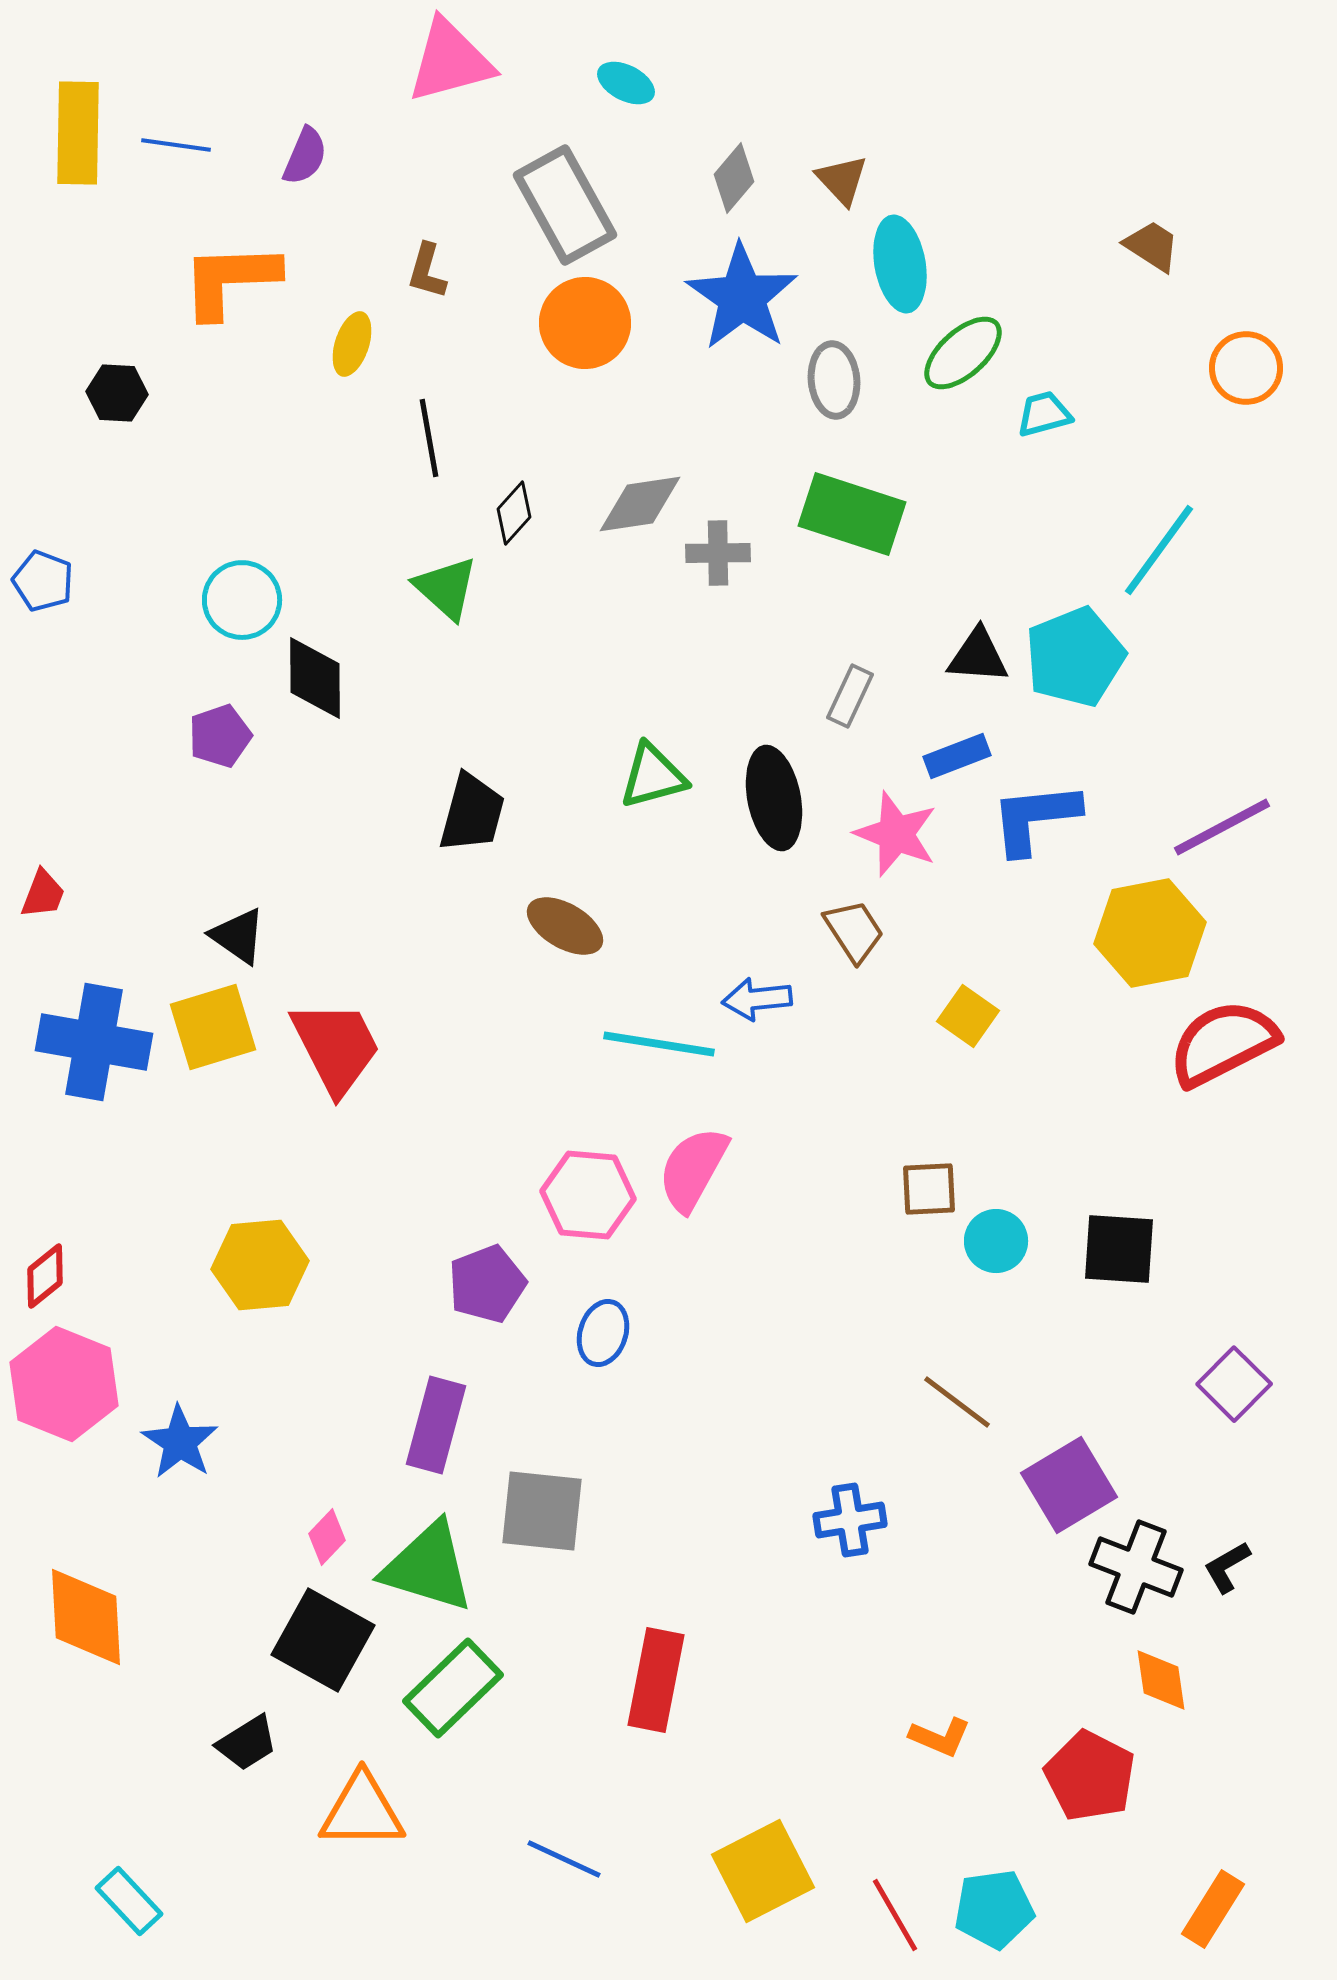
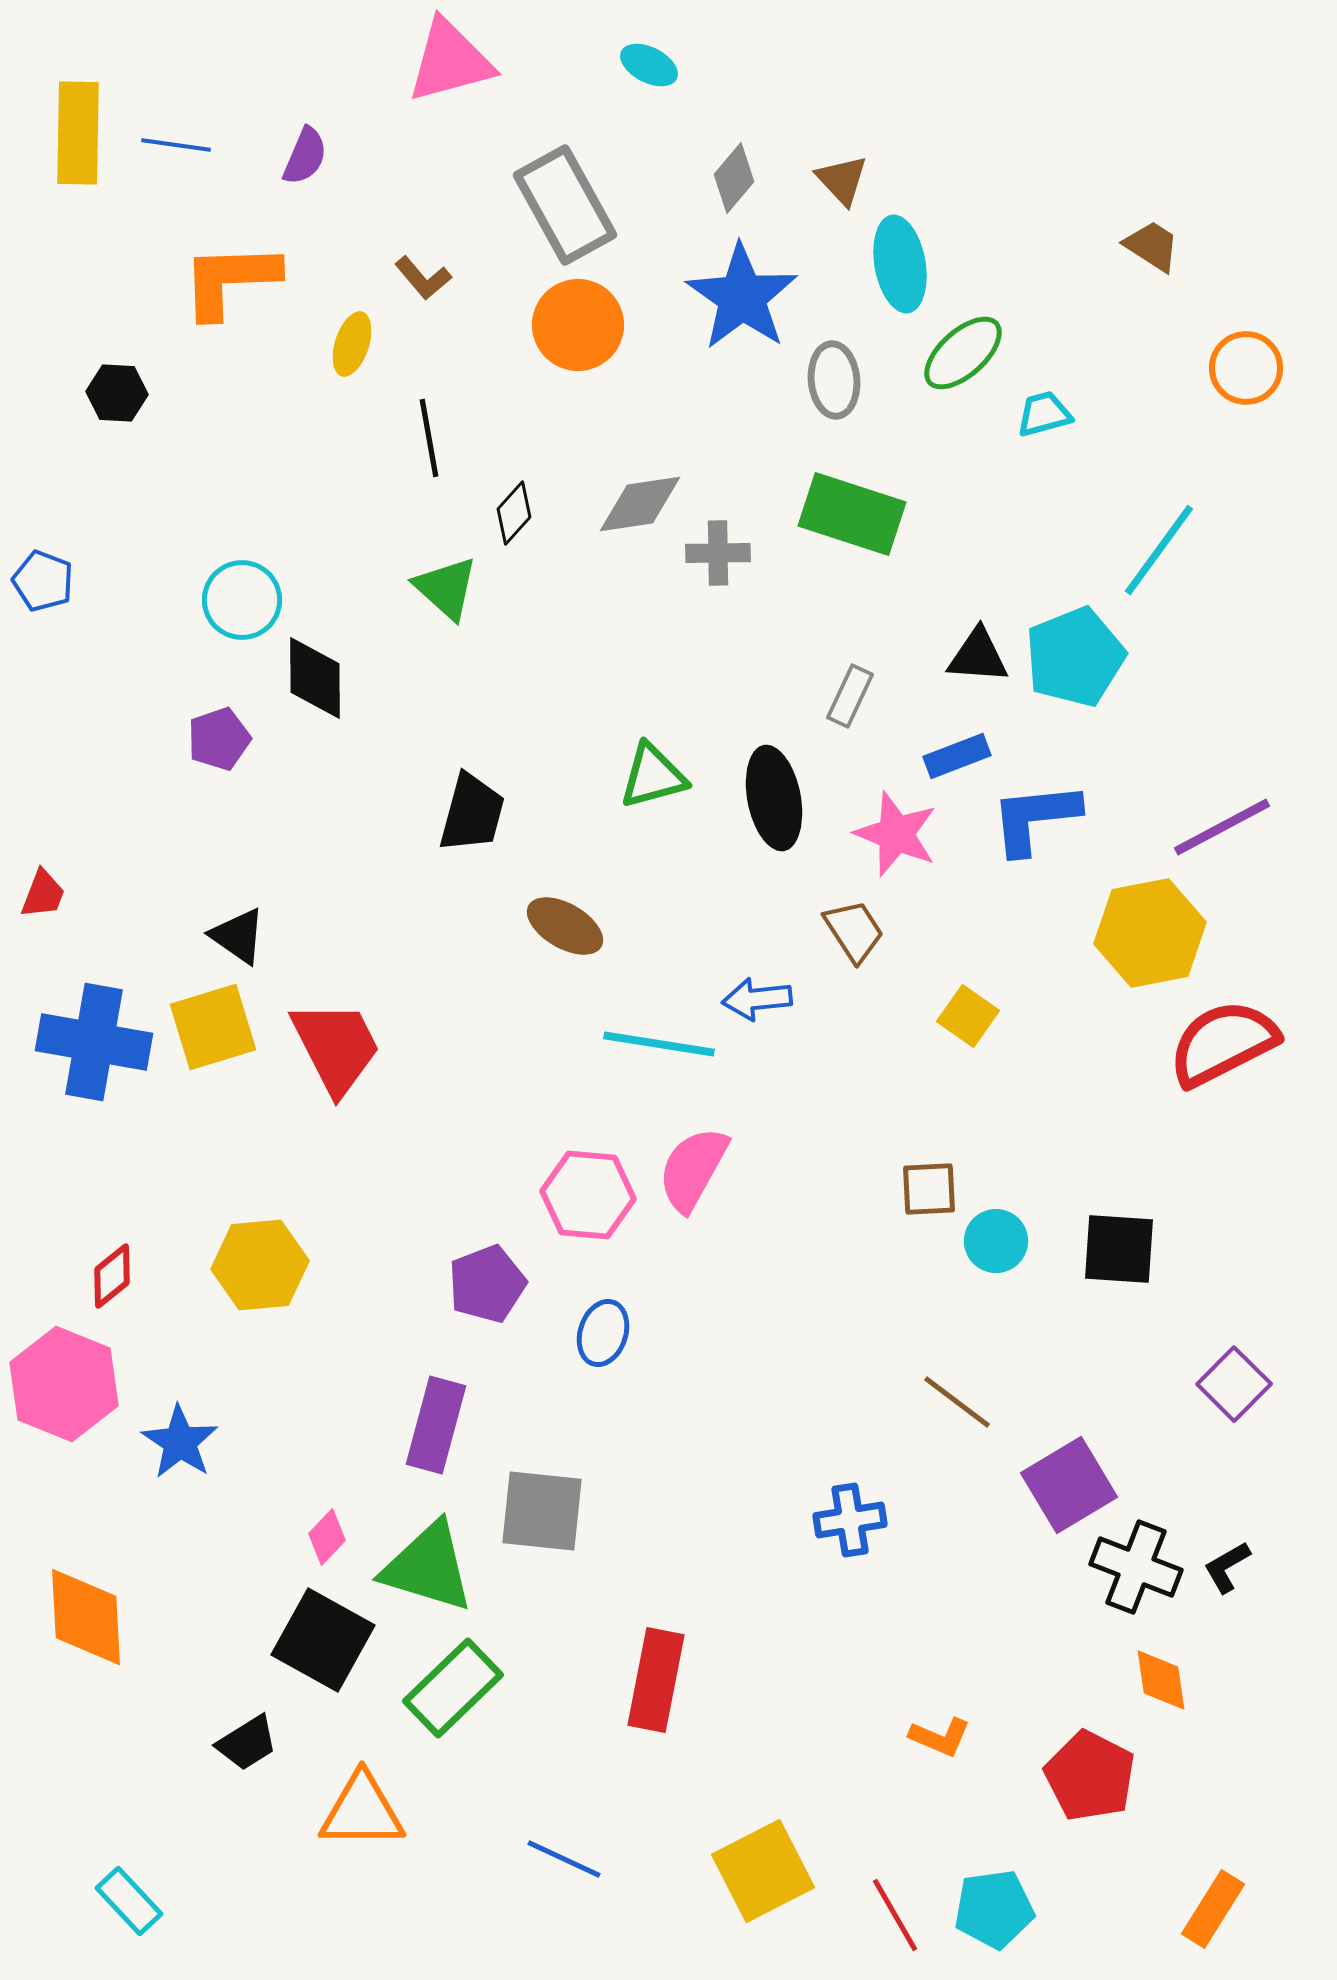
cyan ellipse at (626, 83): moved 23 px right, 18 px up
brown L-shape at (427, 271): moved 4 px left, 7 px down; rotated 56 degrees counterclockwise
orange circle at (585, 323): moved 7 px left, 2 px down
purple pentagon at (220, 736): moved 1 px left, 3 px down
red diamond at (45, 1276): moved 67 px right
